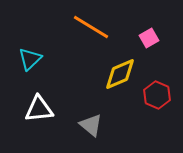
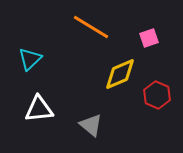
pink square: rotated 12 degrees clockwise
